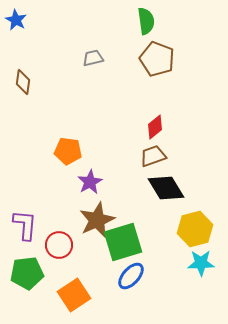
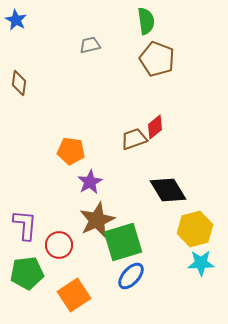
gray trapezoid: moved 3 px left, 13 px up
brown diamond: moved 4 px left, 1 px down
orange pentagon: moved 3 px right
brown trapezoid: moved 19 px left, 17 px up
black diamond: moved 2 px right, 2 px down
